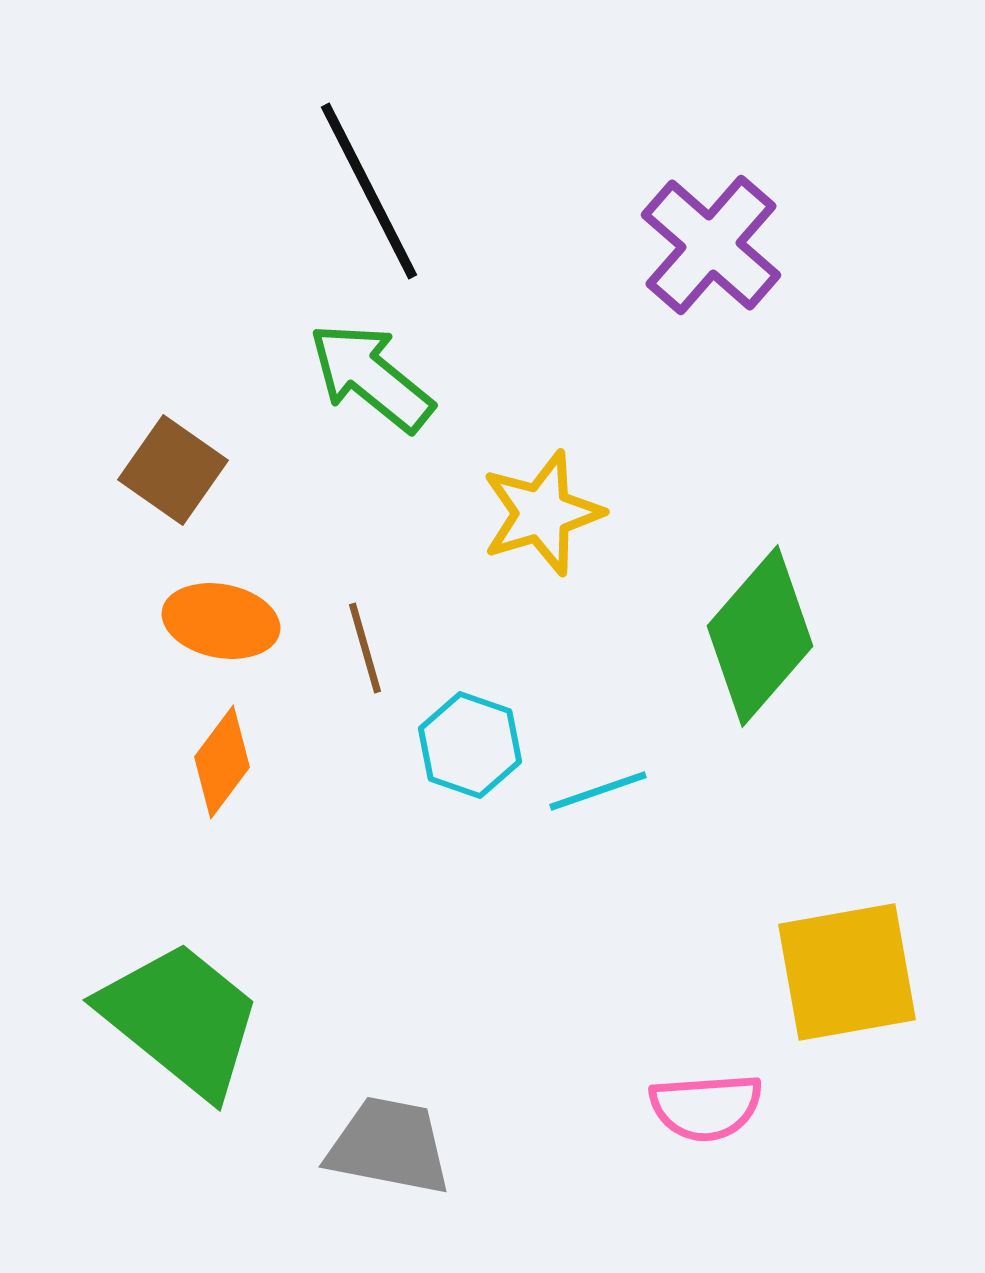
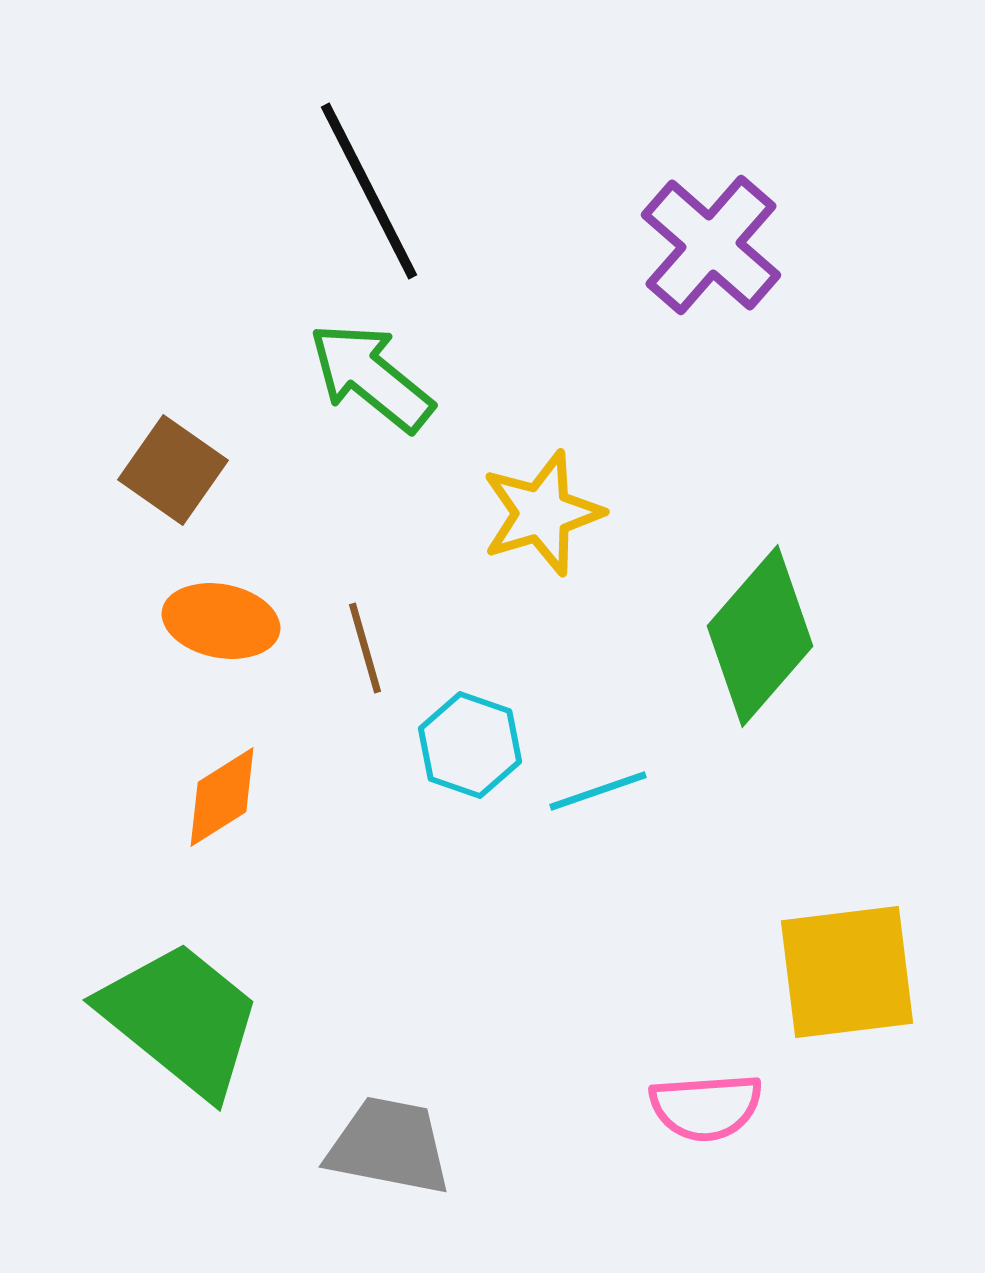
orange diamond: moved 35 px down; rotated 21 degrees clockwise
yellow square: rotated 3 degrees clockwise
